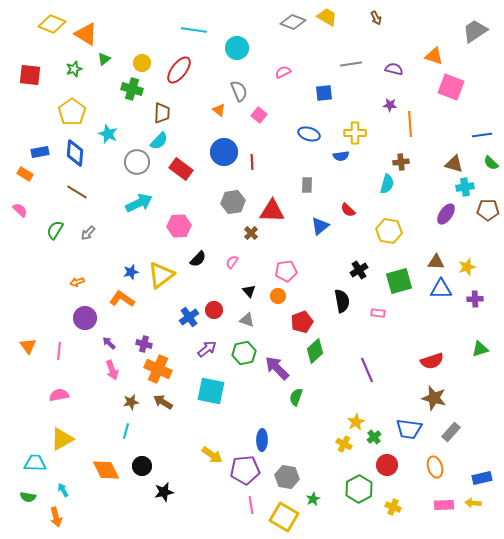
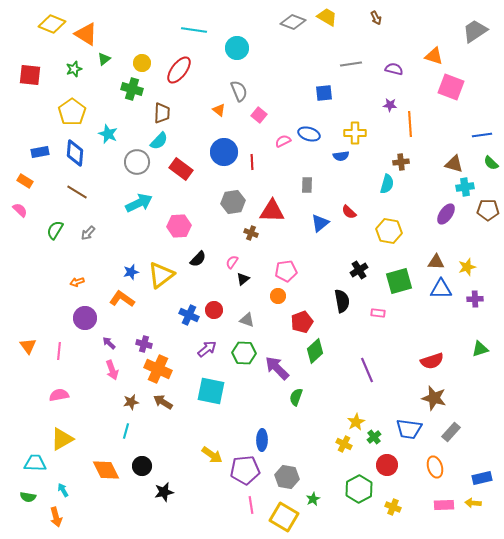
pink semicircle at (283, 72): moved 69 px down
orange rectangle at (25, 174): moved 7 px down
red semicircle at (348, 210): moved 1 px right, 2 px down
blue triangle at (320, 226): moved 3 px up
brown cross at (251, 233): rotated 24 degrees counterclockwise
black triangle at (249, 291): moved 6 px left, 12 px up; rotated 32 degrees clockwise
blue cross at (189, 317): moved 2 px up; rotated 30 degrees counterclockwise
green hexagon at (244, 353): rotated 15 degrees clockwise
